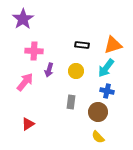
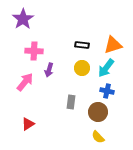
yellow circle: moved 6 px right, 3 px up
